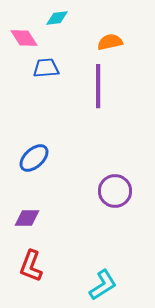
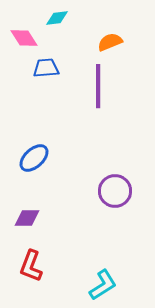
orange semicircle: rotated 10 degrees counterclockwise
